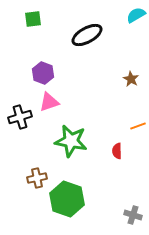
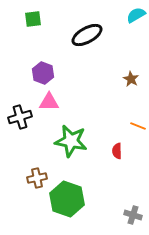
pink triangle: rotated 20 degrees clockwise
orange line: rotated 42 degrees clockwise
